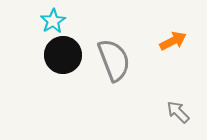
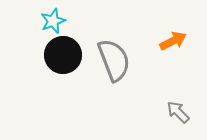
cyan star: rotated 10 degrees clockwise
